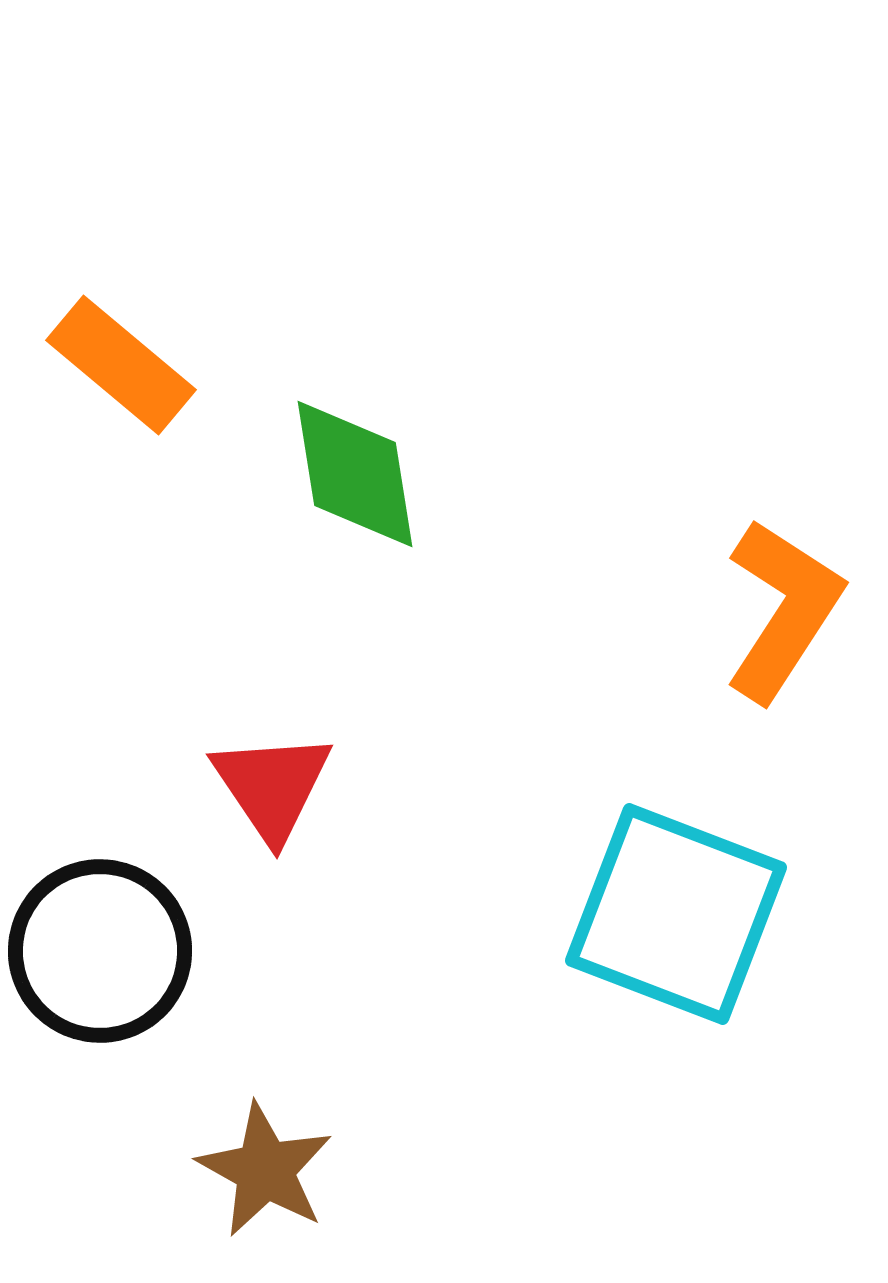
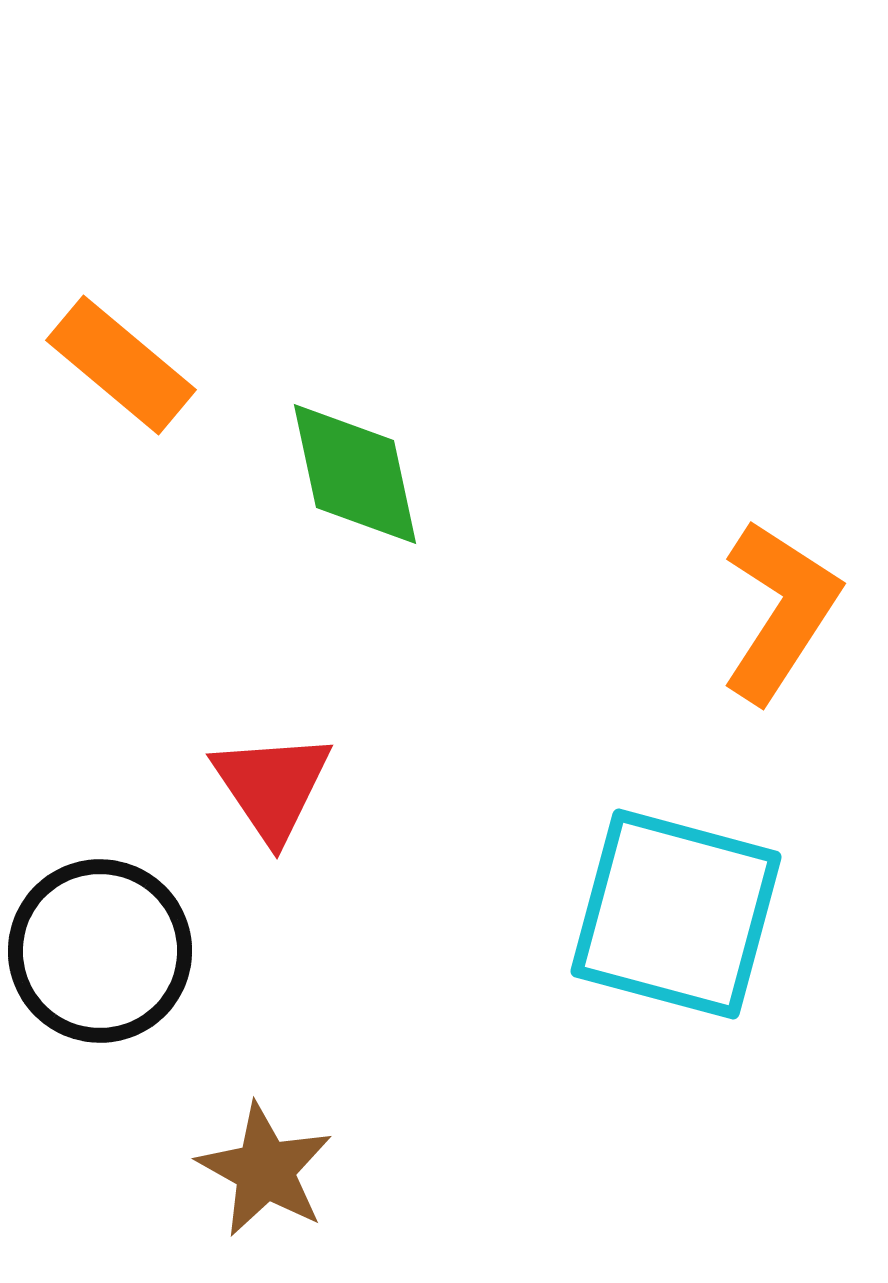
green diamond: rotated 3 degrees counterclockwise
orange L-shape: moved 3 px left, 1 px down
cyan square: rotated 6 degrees counterclockwise
